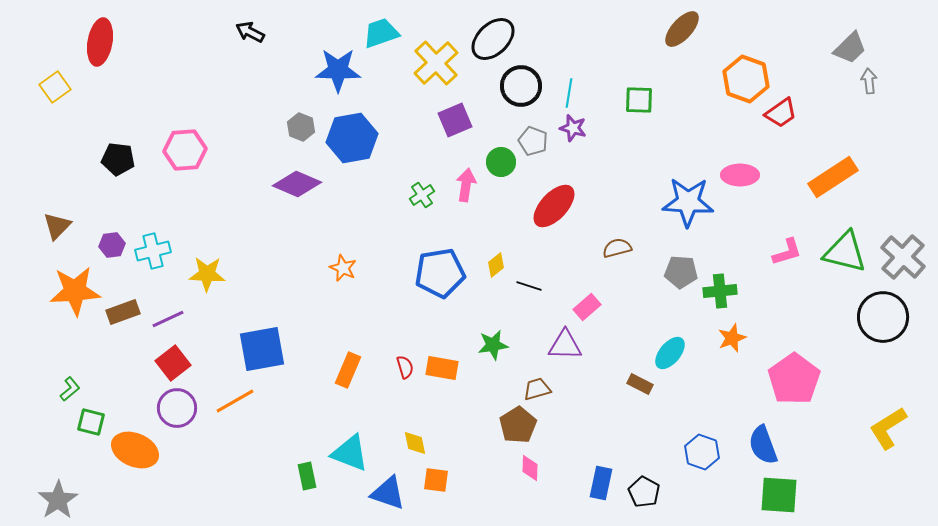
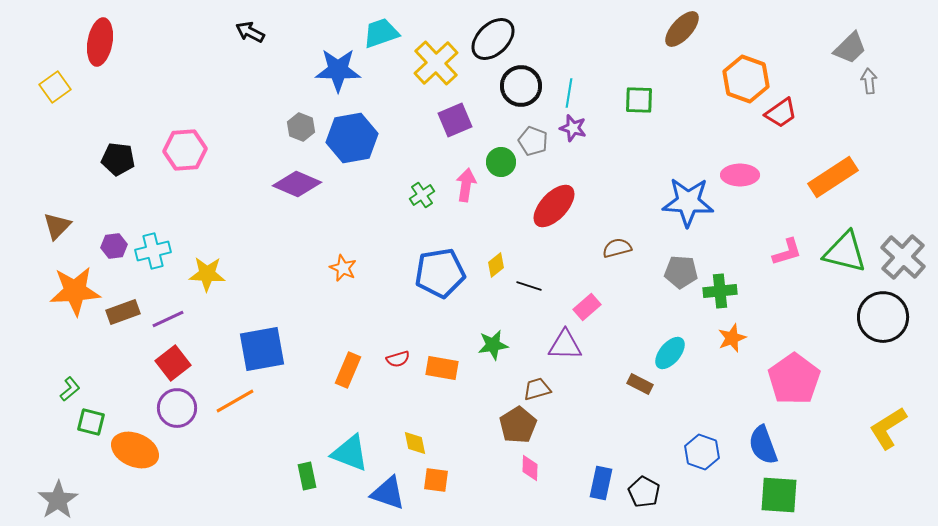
purple hexagon at (112, 245): moved 2 px right, 1 px down
red semicircle at (405, 367): moved 7 px left, 8 px up; rotated 90 degrees clockwise
